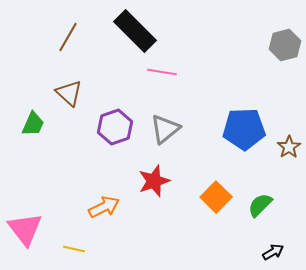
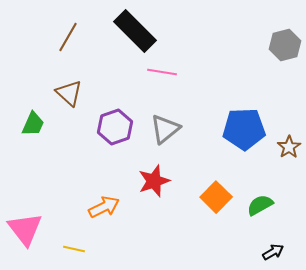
green semicircle: rotated 16 degrees clockwise
